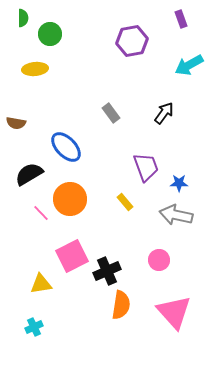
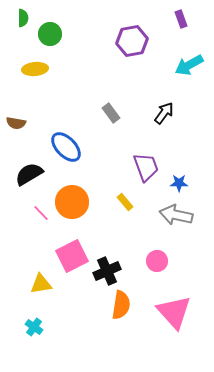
orange circle: moved 2 px right, 3 px down
pink circle: moved 2 px left, 1 px down
cyan cross: rotated 30 degrees counterclockwise
